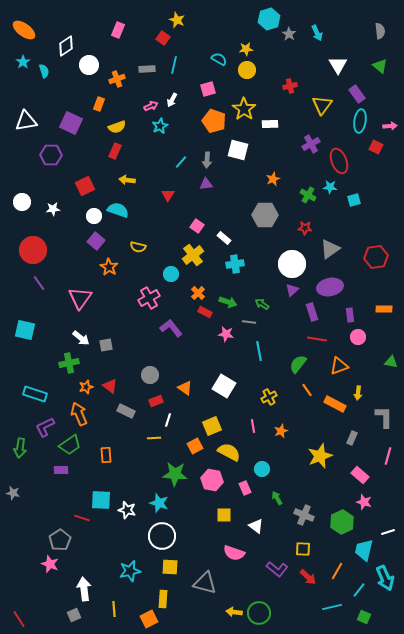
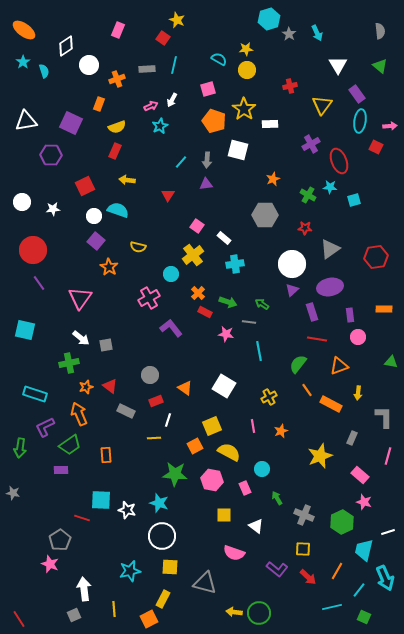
orange rectangle at (335, 404): moved 4 px left
yellow rectangle at (163, 599): rotated 24 degrees clockwise
